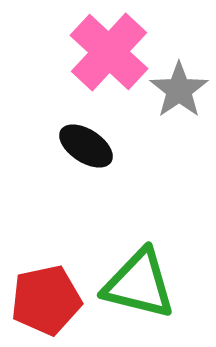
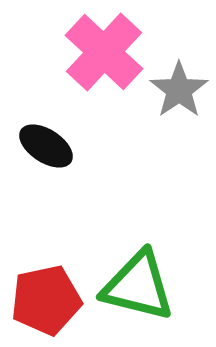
pink cross: moved 5 px left
black ellipse: moved 40 px left
green triangle: moved 1 px left, 2 px down
